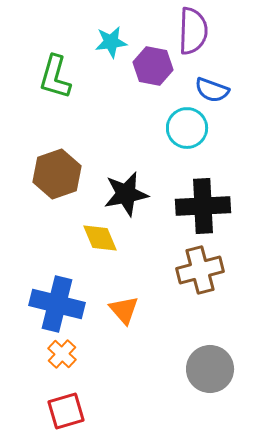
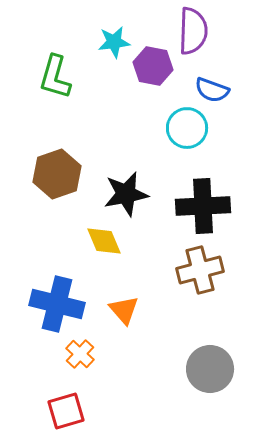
cyan star: moved 3 px right
yellow diamond: moved 4 px right, 3 px down
orange cross: moved 18 px right
